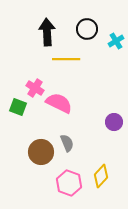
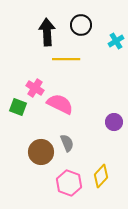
black circle: moved 6 px left, 4 px up
pink semicircle: moved 1 px right, 1 px down
